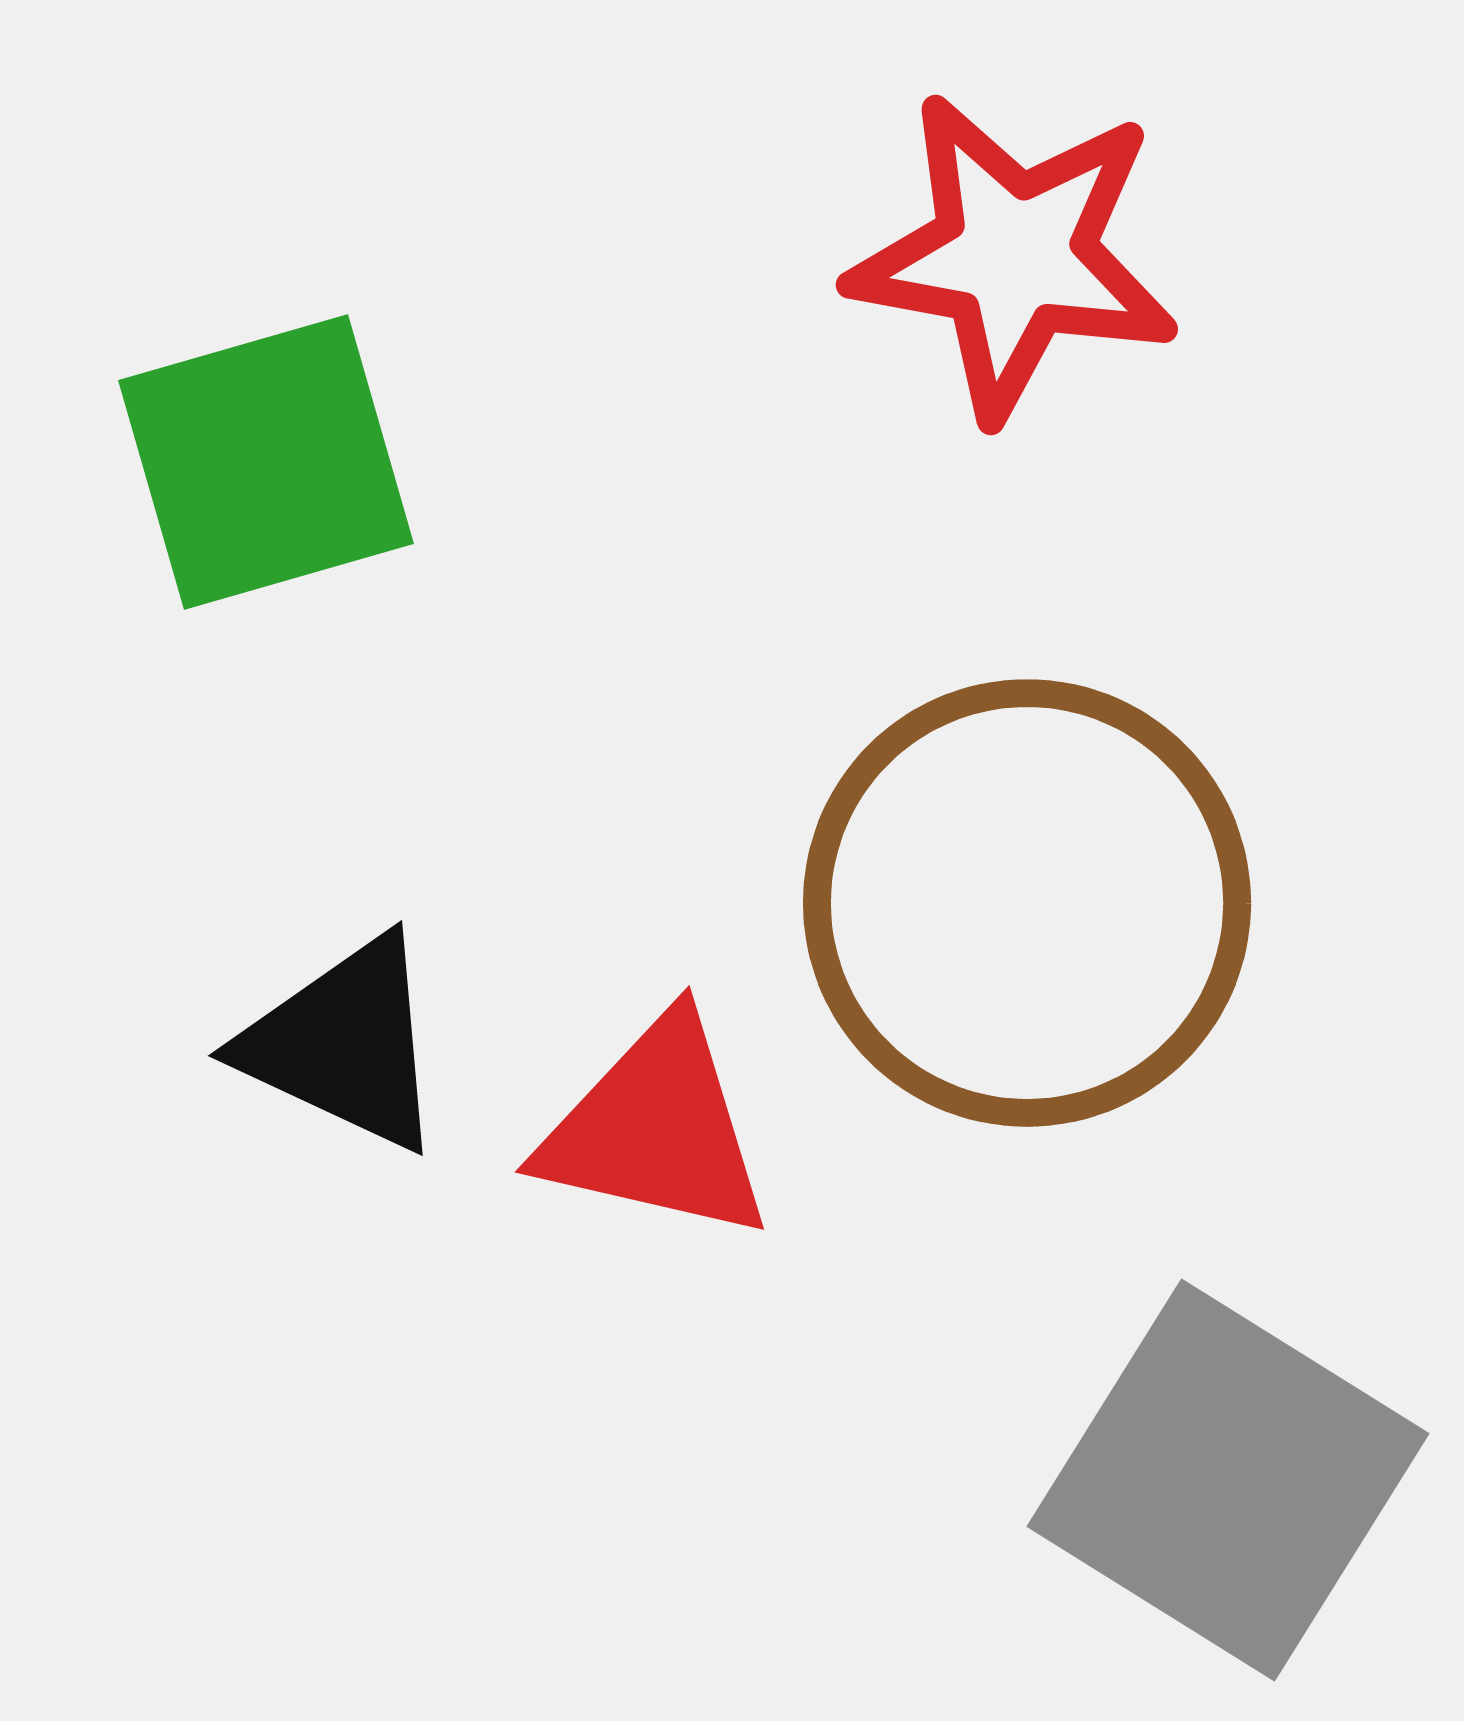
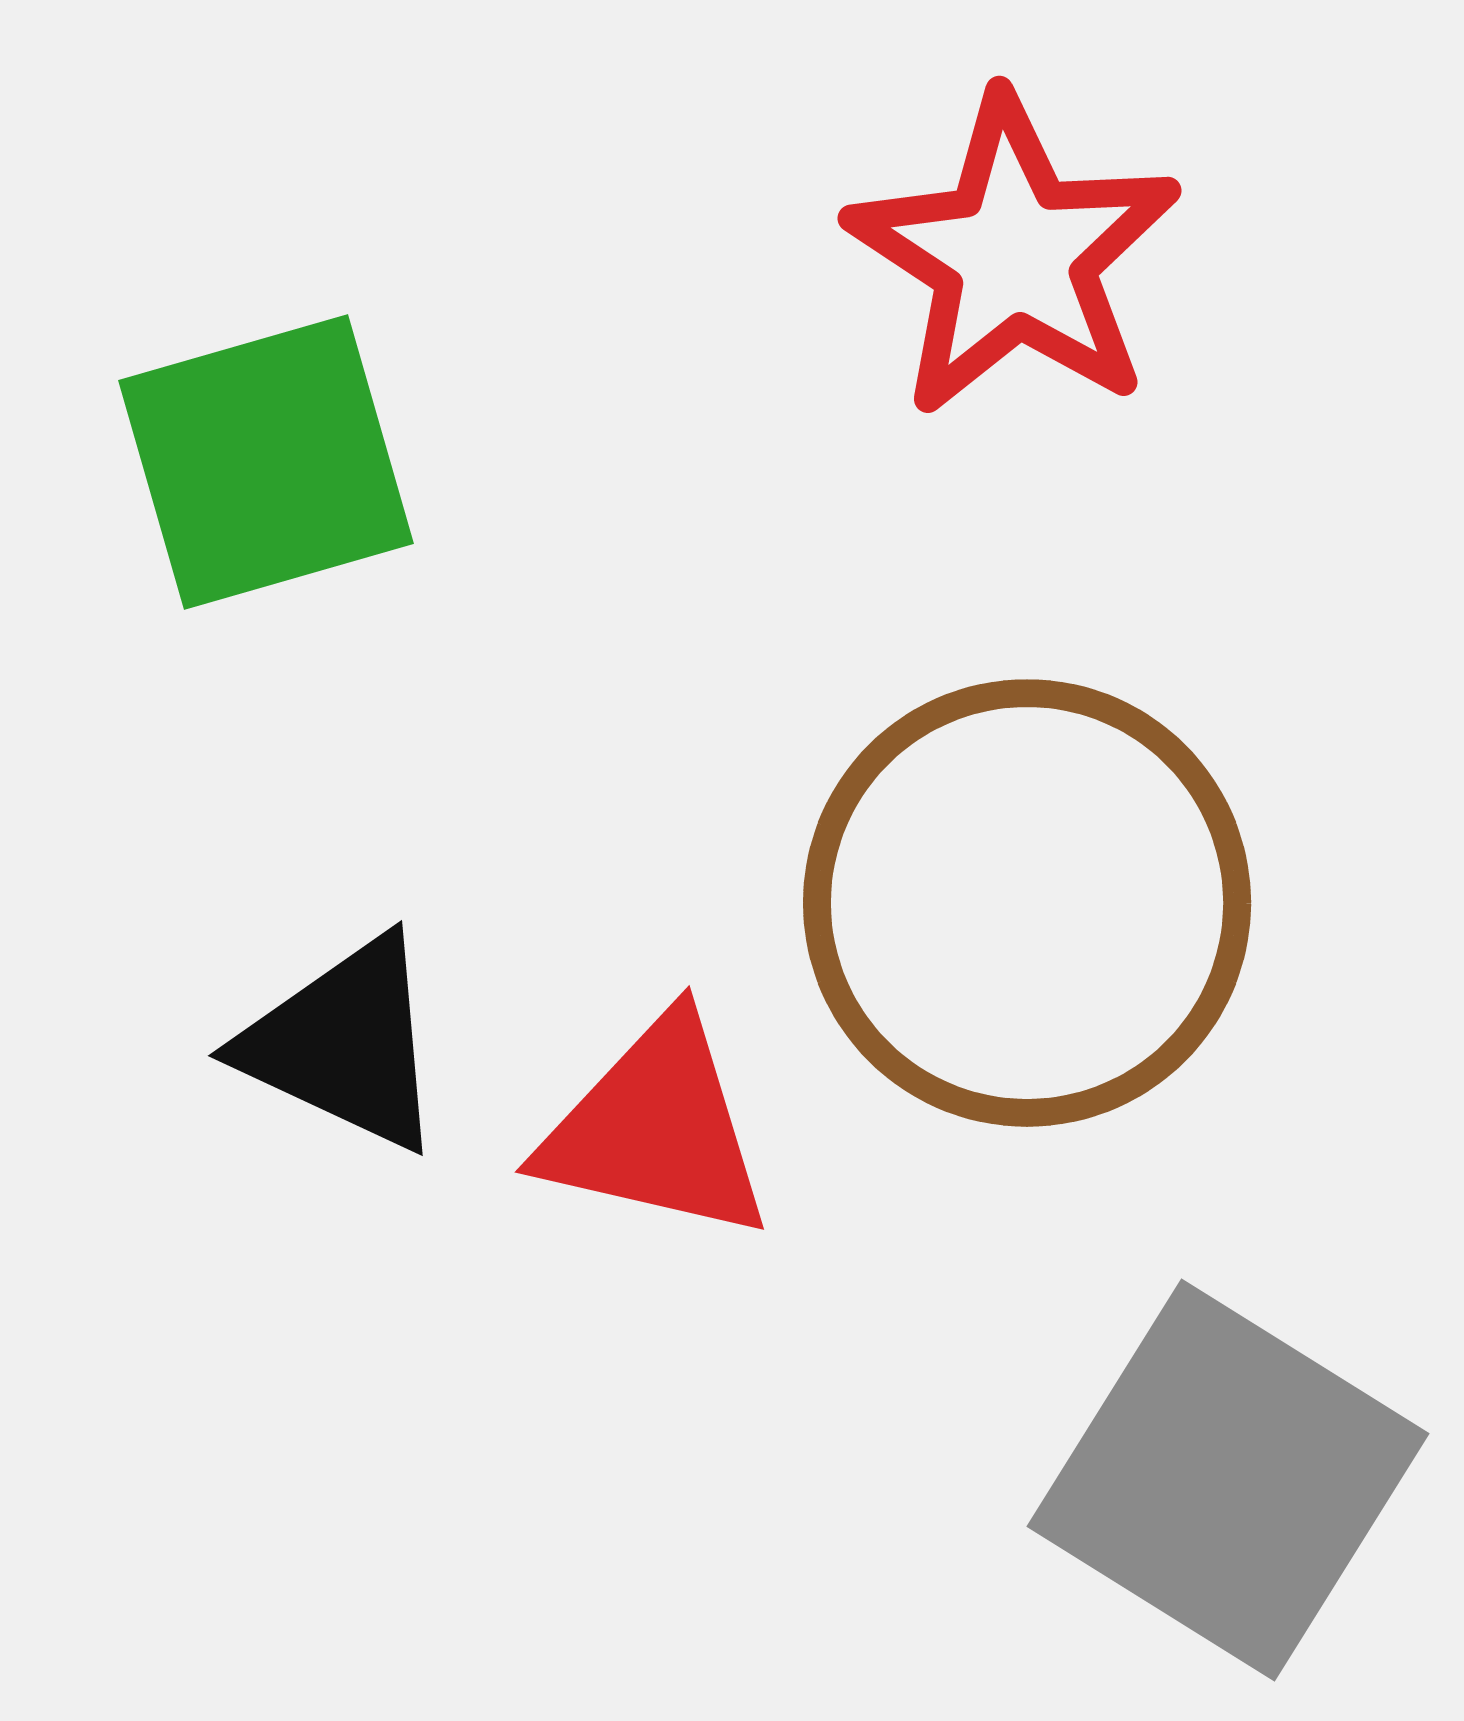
red star: rotated 23 degrees clockwise
